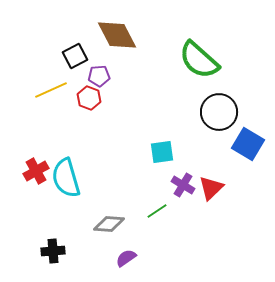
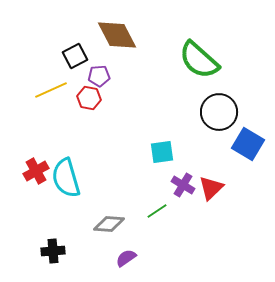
red hexagon: rotated 10 degrees counterclockwise
